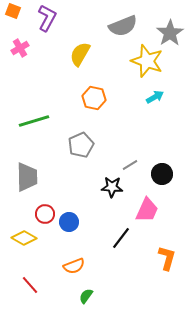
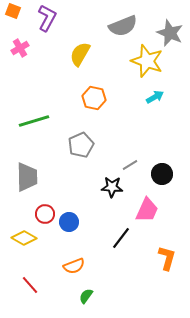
gray star: rotated 16 degrees counterclockwise
